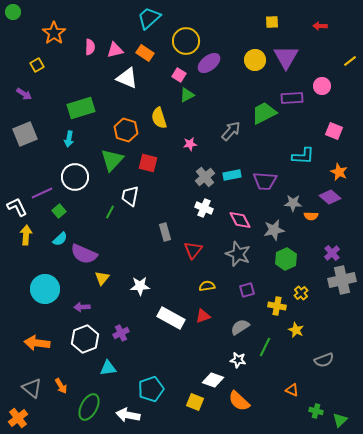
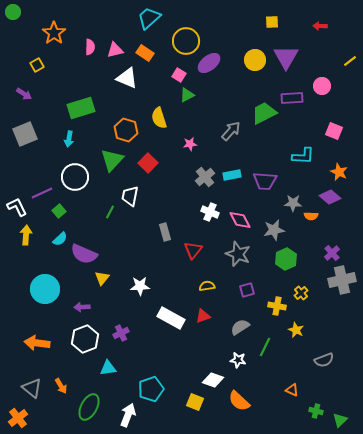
red square at (148, 163): rotated 30 degrees clockwise
white cross at (204, 208): moved 6 px right, 4 px down
white arrow at (128, 415): rotated 100 degrees clockwise
